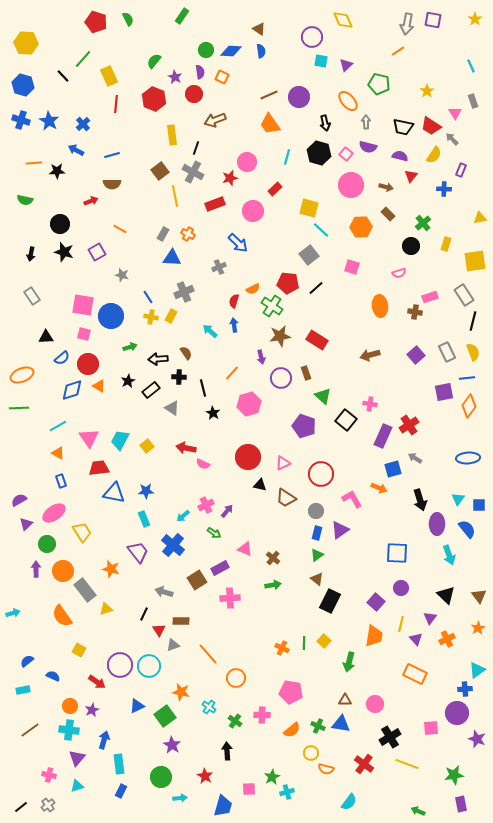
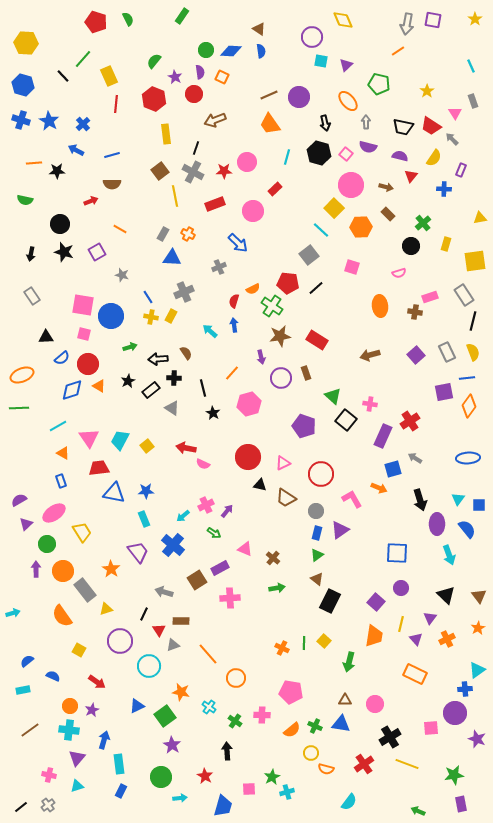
yellow rectangle at (172, 135): moved 6 px left, 1 px up
yellow semicircle at (434, 155): moved 3 px down
red star at (230, 178): moved 6 px left, 7 px up; rotated 14 degrees clockwise
yellow square at (309, 208): moved 25 px right; rotated 30 degrees clockwise
black cross at (179, 377): moved 5 px left, 1 px down
green triangle at (323, 396): moved 10 px right
red cross at (409, 425): moved 1 px right, 4 px up
orange triangle at (58, 453): moved 5 px right
orange star at (111, 569): rotated 18 degrees clockwise
green arrow at (273, 585): moved 4 px right, 3 px down
purple circle at (120, 665): moved 24 px up
purple circle at (457, 713): moved 2 px left
green cross at (318, 726): moved 3 px left
red cross at (364, 764): rotated 18 degrees clockwise
